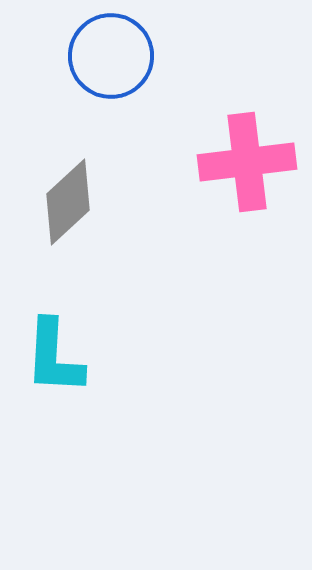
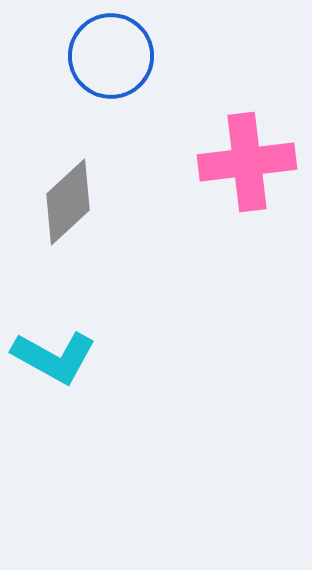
cyan L-shape: rotated 64 degrees counterclockwise
